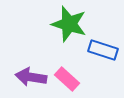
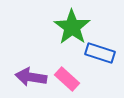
green star: moved 3 px right, 3 px down; rotated 18 degrees clockwise
blue rectangle: moved 3 px left, 3 px down
